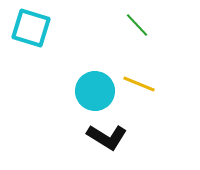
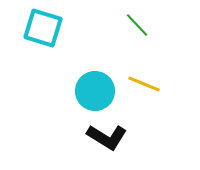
cyan square: moved 12 px right
yellow line: moved 5 px right
